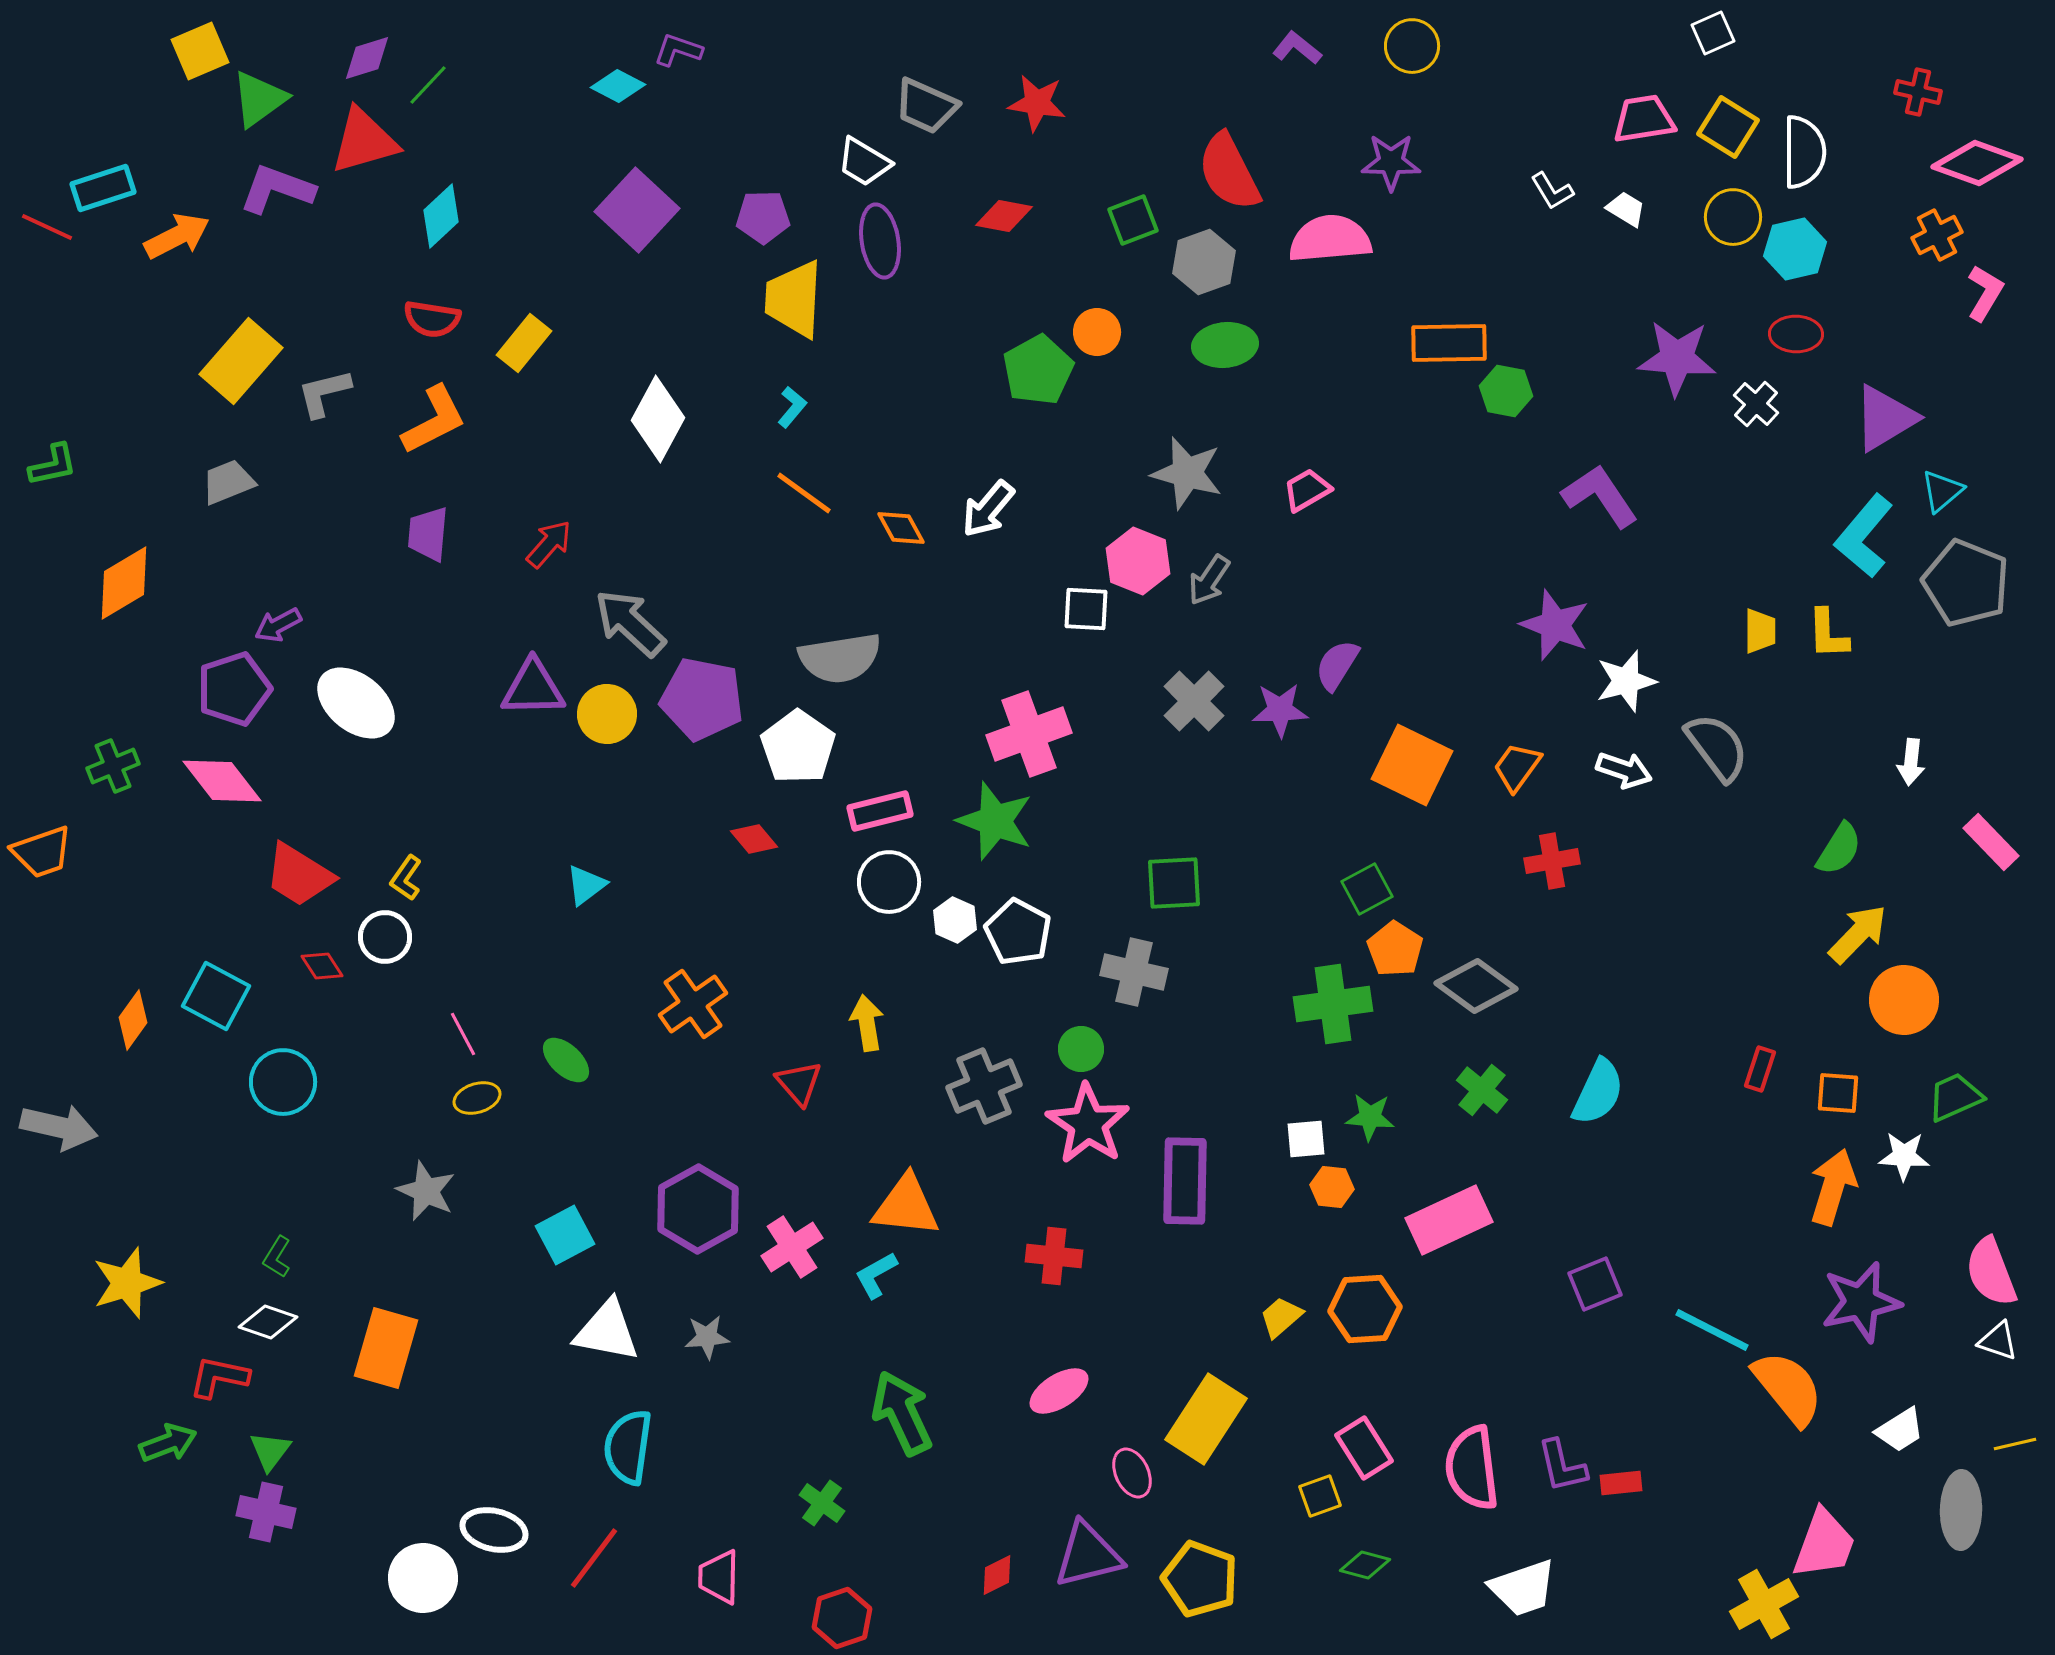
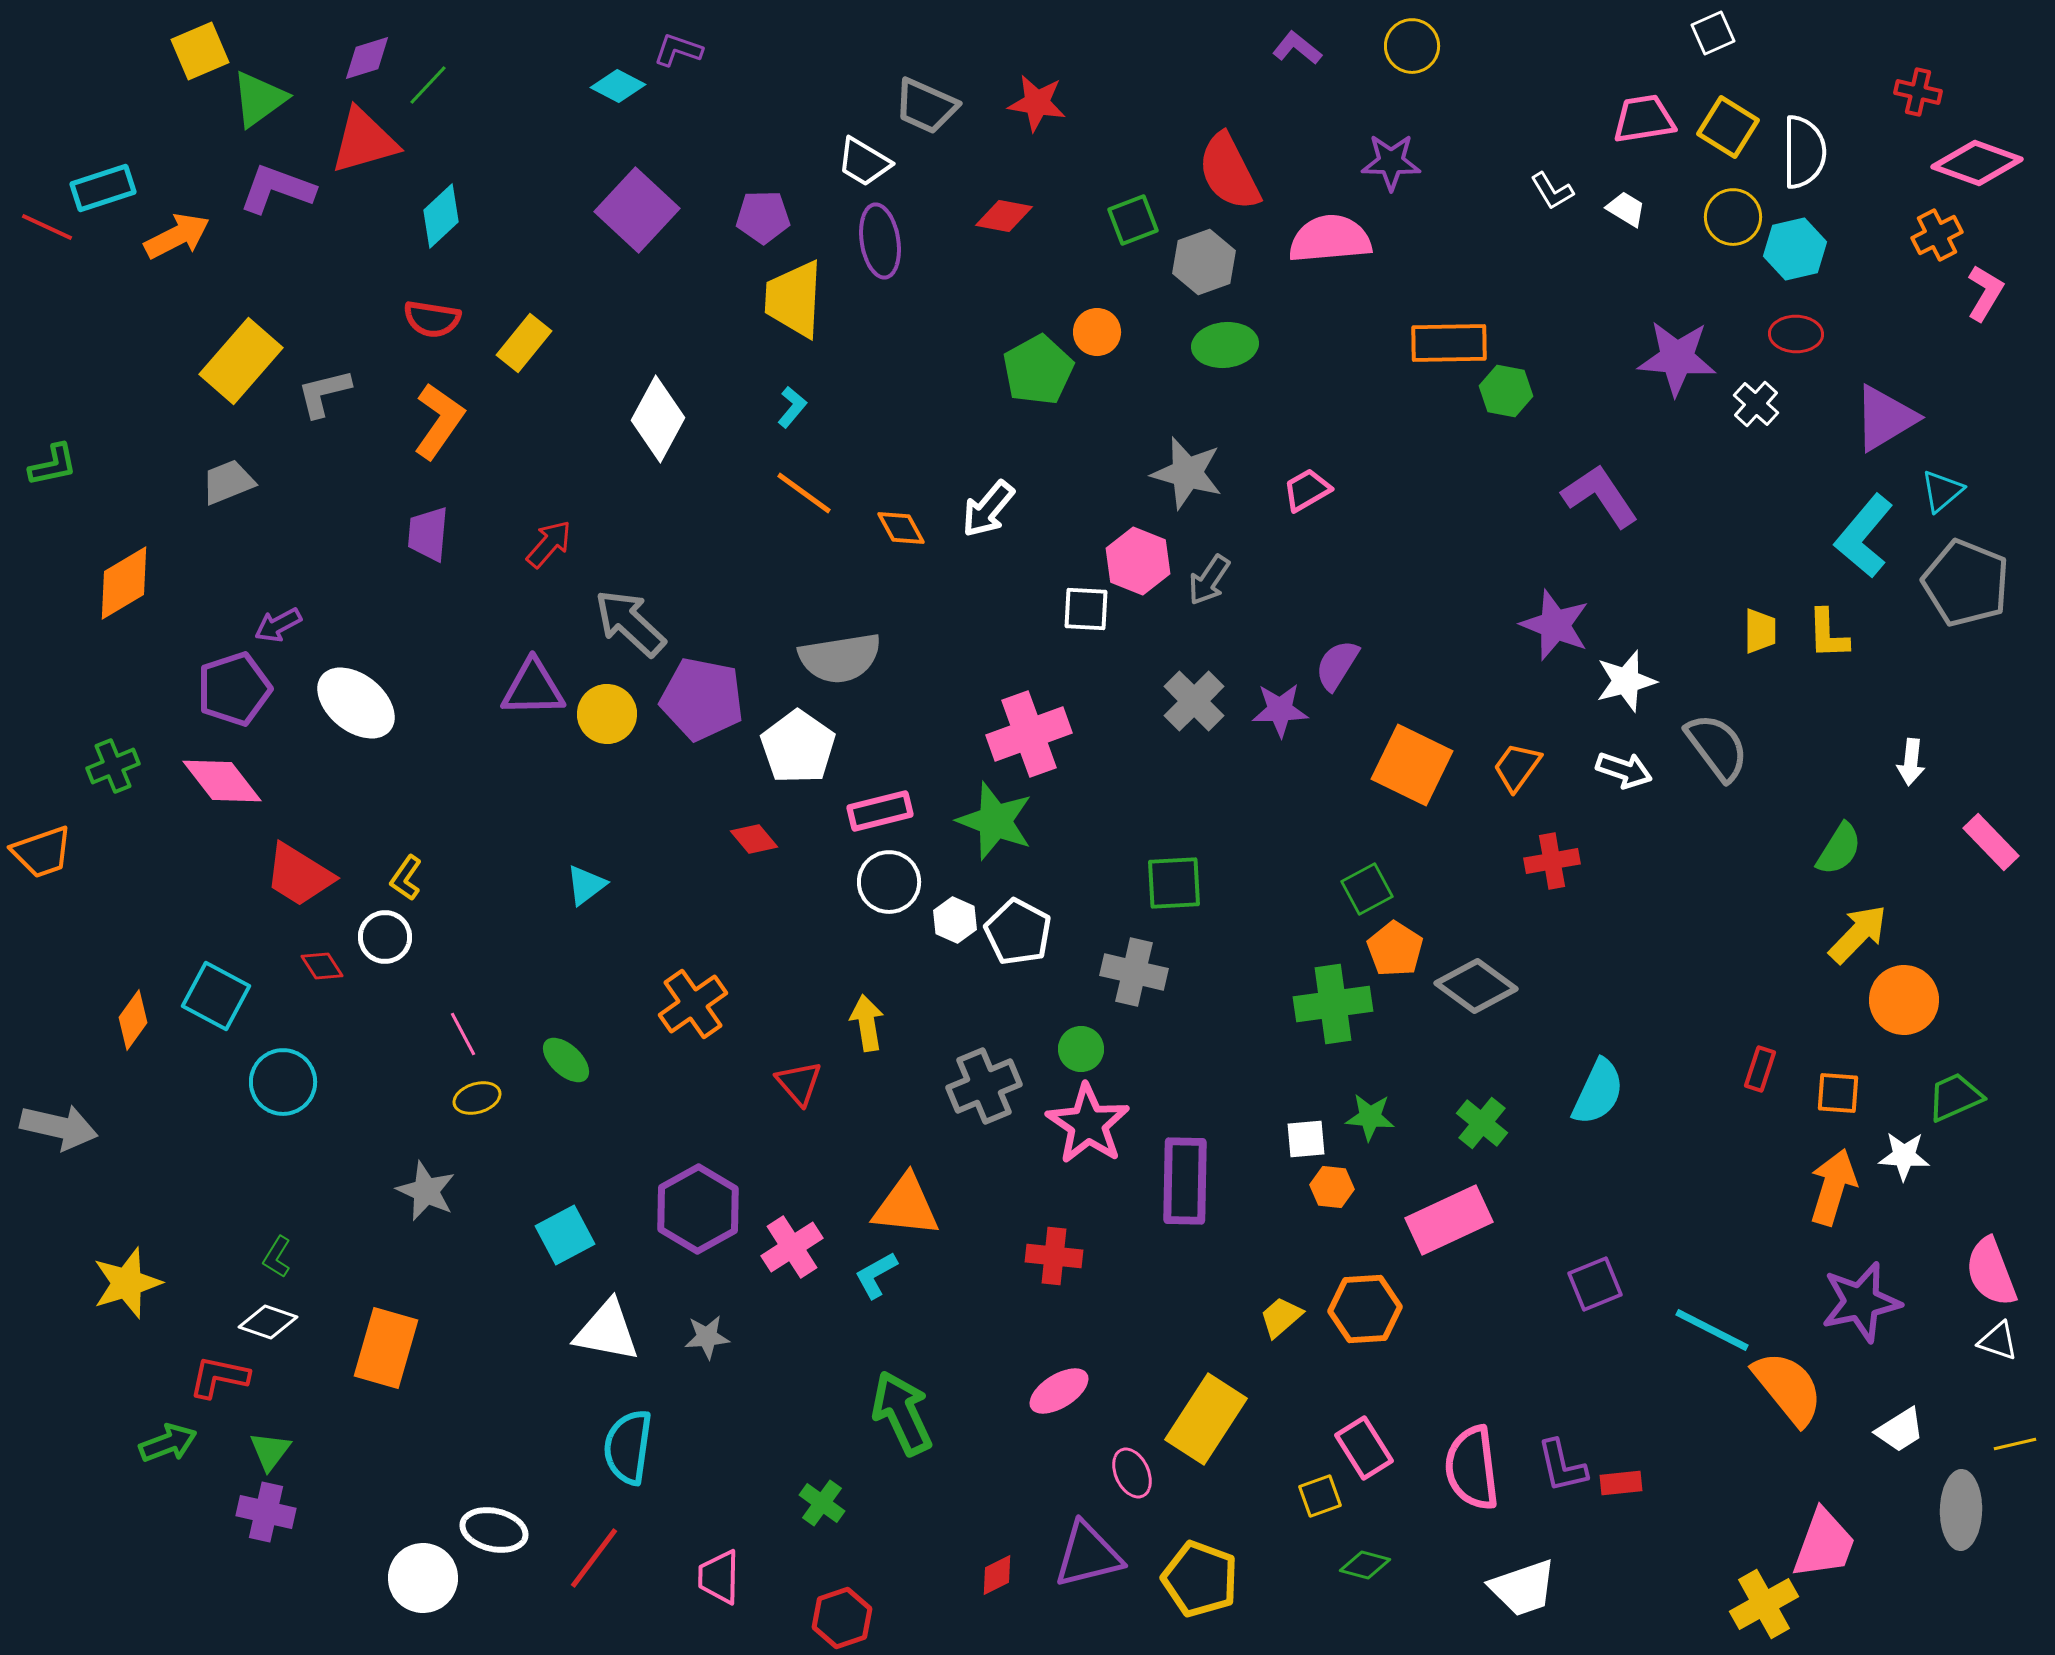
orange L-shape at (434, 420): moved 5 px right, 1 px down; rotated 28 degrees counterclockwise
green cross at (1482, 1090): moved 33 px down
